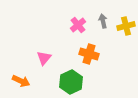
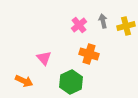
pink cross: moved 1 px right
pink triangle: rotated 21 degrees counterclockwise
orange arrow: moved 3 px right
